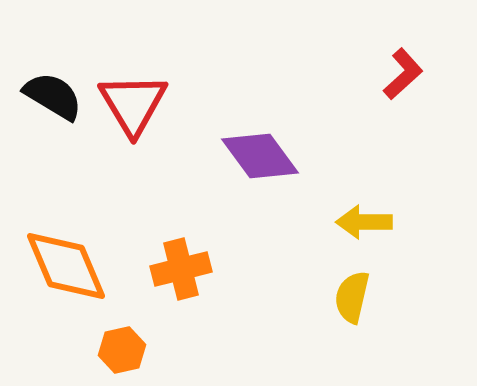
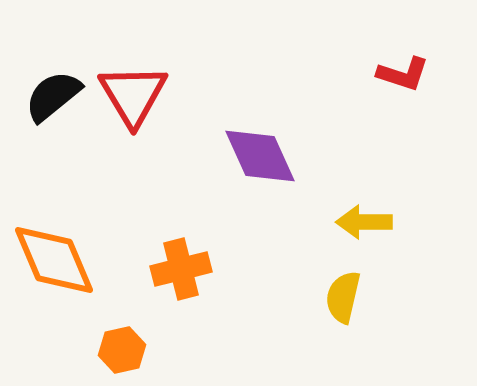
red L-shape: rotated 60 degrees clockwise
black semicircle: rotated 70 degrees counterclockwise
red triangle: moved 9 px up
purple diamond: rotated 12 degrees clockwise
orange diamond: moved 12 px left, 6 px up
yellow semicircle: moved 9 px left
